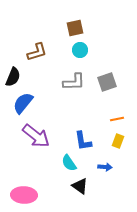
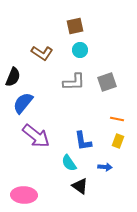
brown square: moved 2 px up
brown L-shape: moved 5 px right, 1 px down; rotated 50 degrees clockwise
orange line: rotated 24 degrees clockwise
